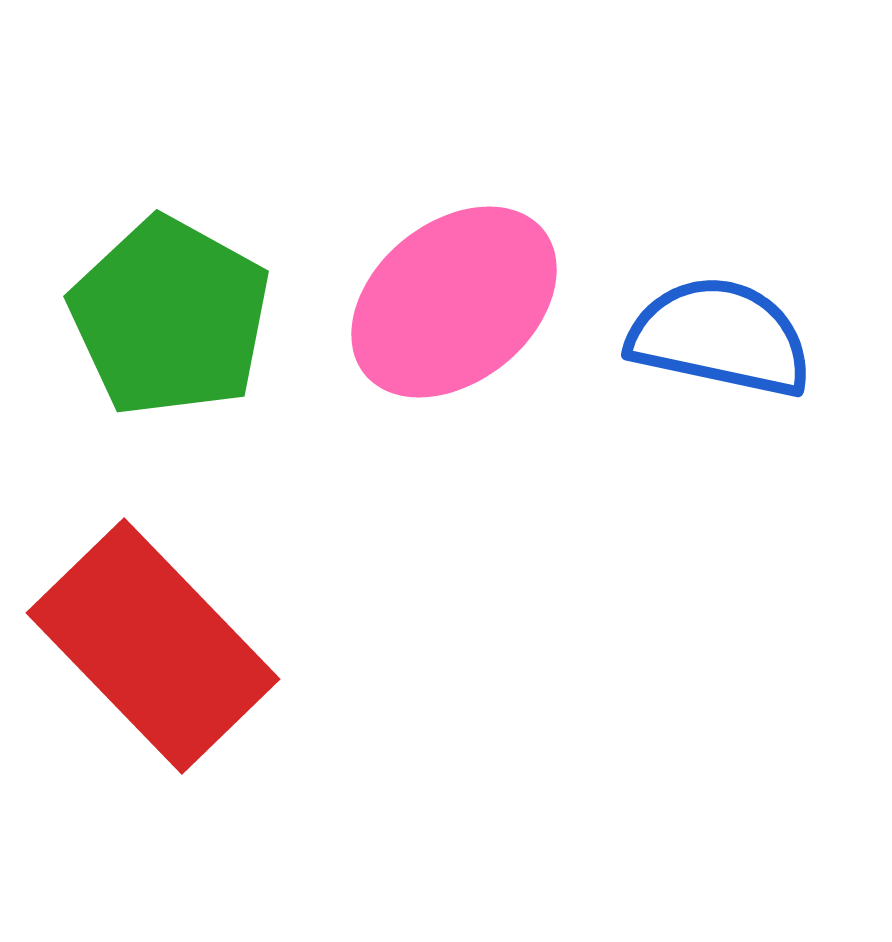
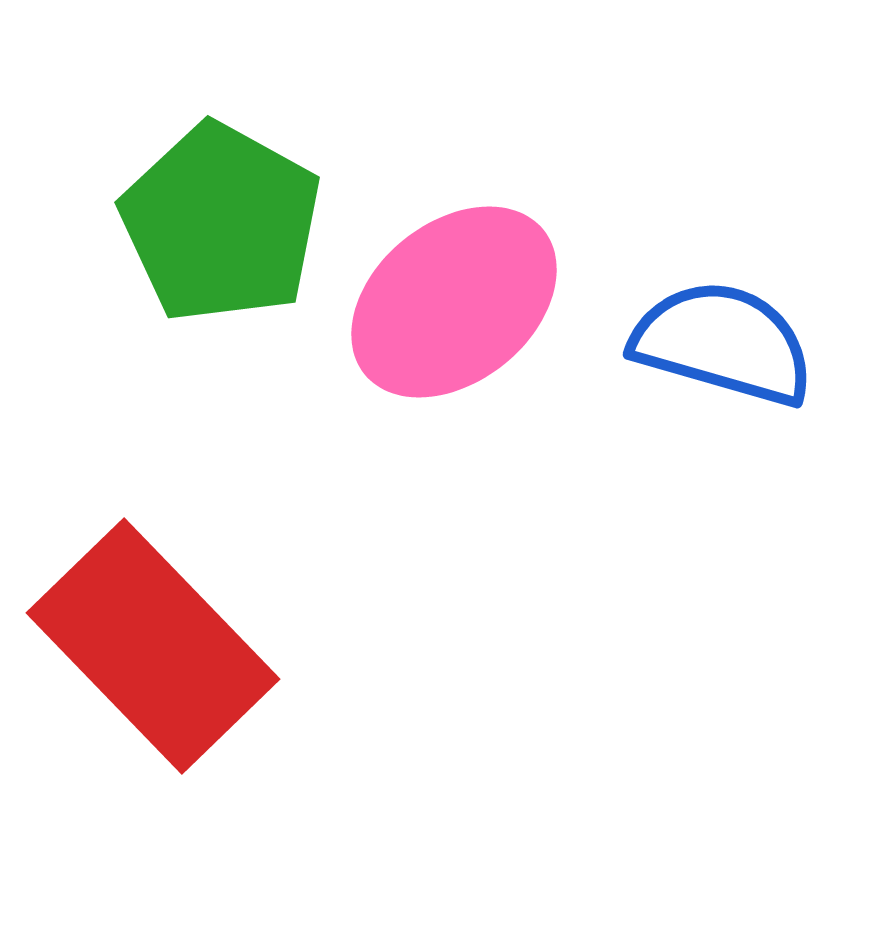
green pentagon: moved 51 px right, 94 px up
blue semicircle: moved 3 px right, 6 px down; rotated 4 degrees clockwise
